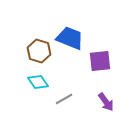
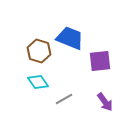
purple arrow: moved 1 px left
